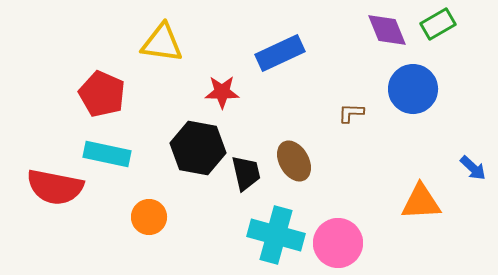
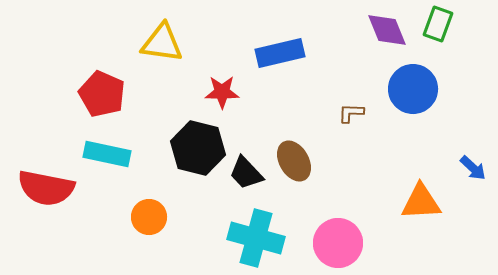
green rectangle: rotated 40 degrees counterclockwise
blue rectangle: rotated 12 degrees clockwise
black hexagon: rotated 4 degrees clockwise
black trapezoid: rotated 150 degrees clockwise
red semicircle: moved 9 px left, 1 px down
cyan cross: moved 20 px left, 3 px down
